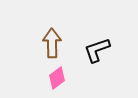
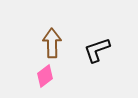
pink diamond: moved 12 px left, 2 px up
